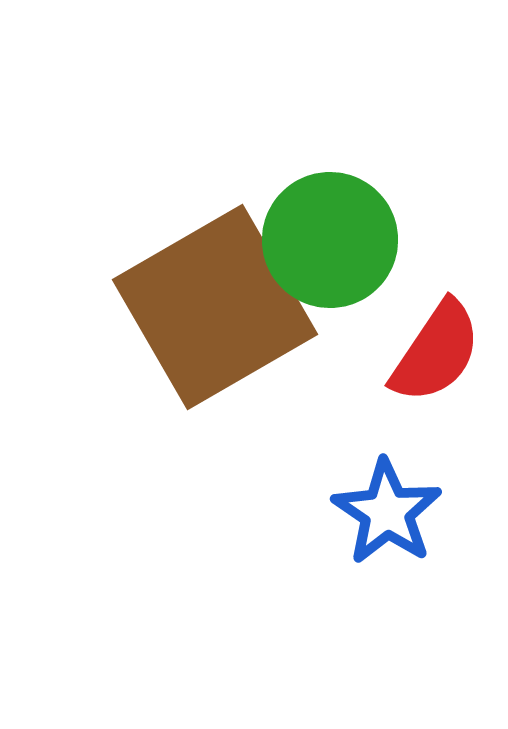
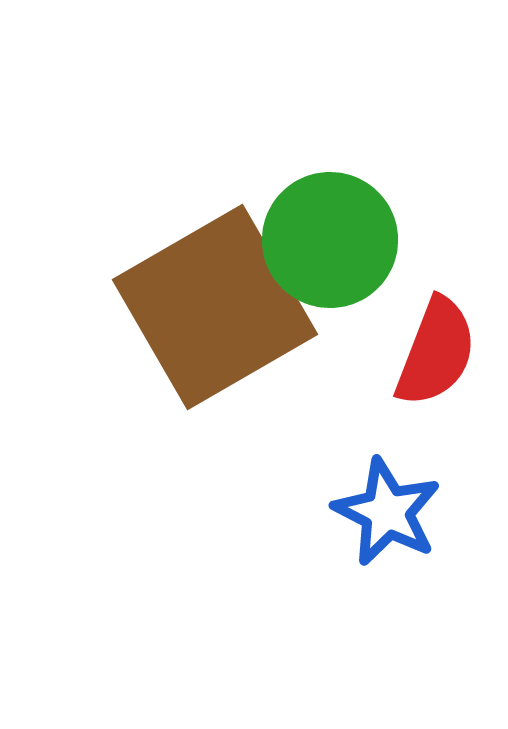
red semicircle: rotated 13 degrees counterclockwise
blue star: rotated 7 degrees counterclockwise
